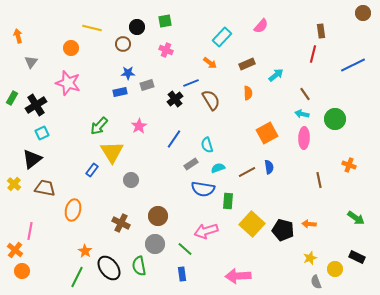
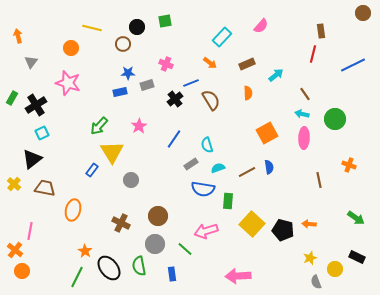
pink cross at (166, 50): moved 14 px down
blue rectangle at (182, 274): moved 10 px left
